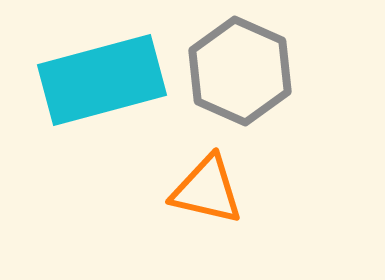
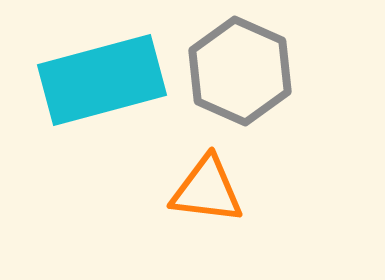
orange triangle: rotated 6 degrees counterclockwise
